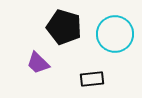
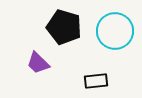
cyan circle: moved 3 px up
black rectangle: moved 4 px right, 2 px down
